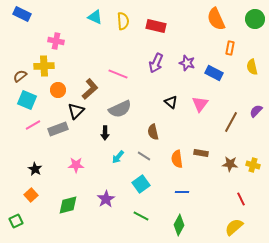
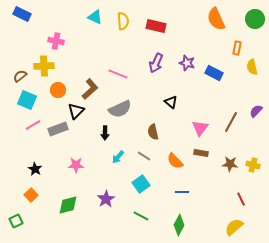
orange rectangle at (230, 48): moved 7 px right
pink triangle at (200, 104): moved 24 px down
orange semicircle at (177, 159): moved 2 px left, 2 px down; rotated 36 degrees counterclockwise
